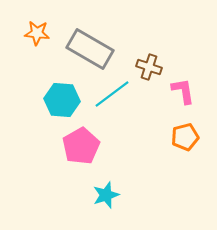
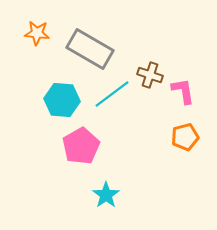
brown cross: moved 1 px right, 8 px down
cyan star: rotated 16 degrees counterclockwise
